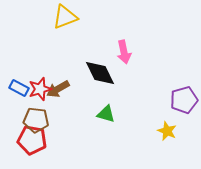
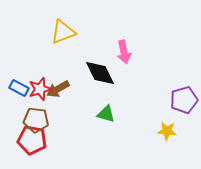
yellow triangle: moved 2 px left, 15 px down
yellow star: rotated 18 degrees counterclockwise
